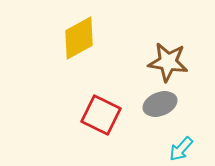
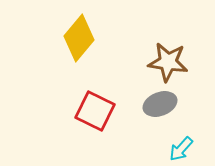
yellow diamond: rotated 21 degrees counterclockwise
red square: moved 6 px left, 4 px up
